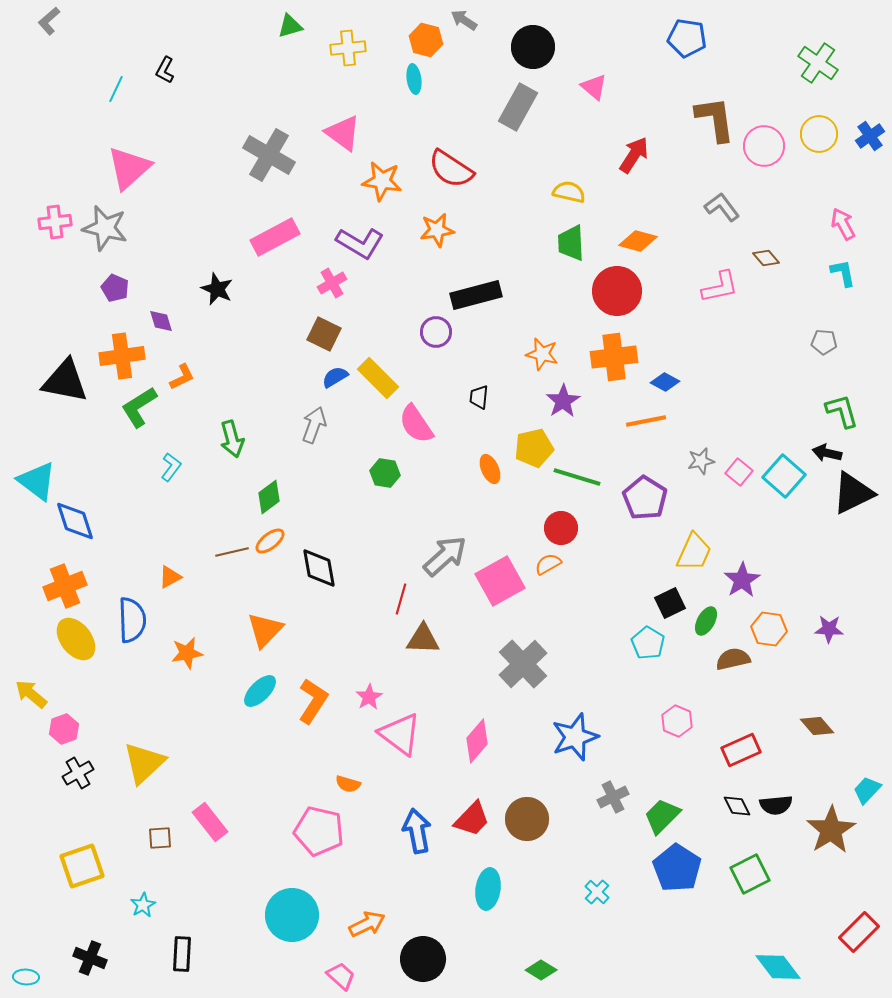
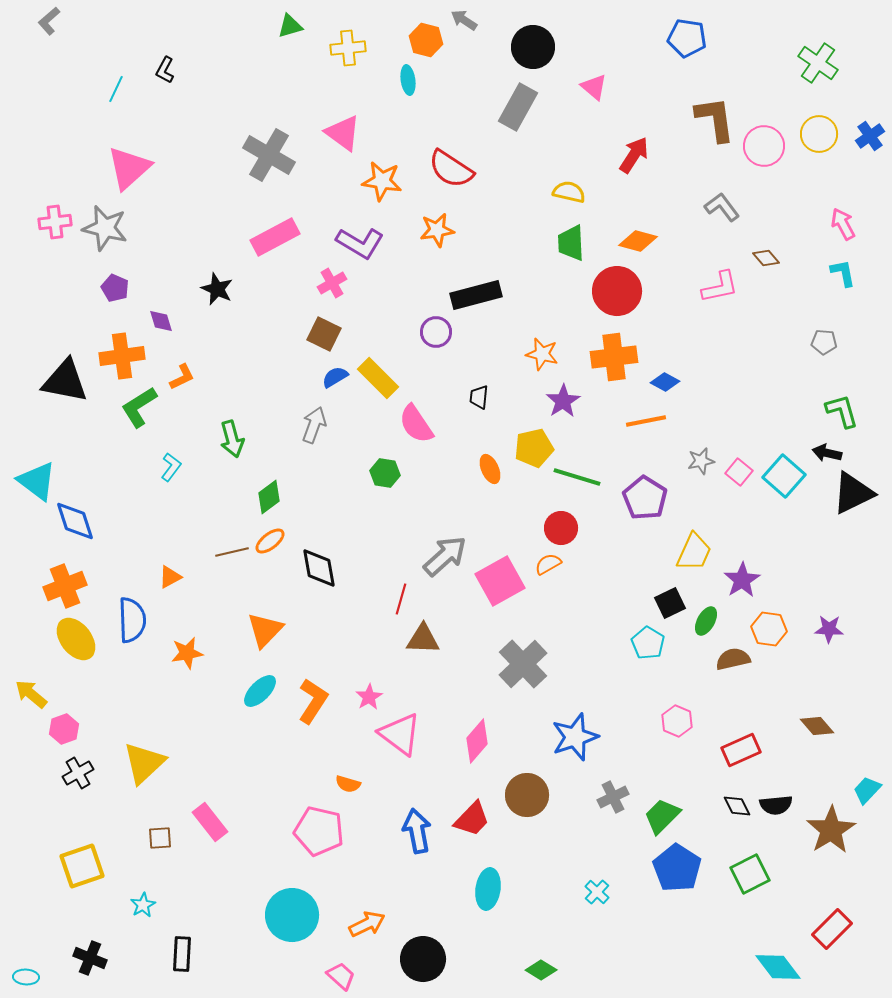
cyan ellipse at (414, 79): moved 6 px left, 1 px down
brown circle at (527, 819): moved 24 px up
red rectangle at (859, 932): moved 27 px left, 3 px up
